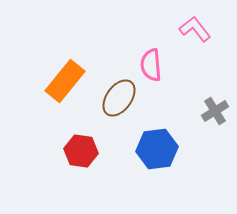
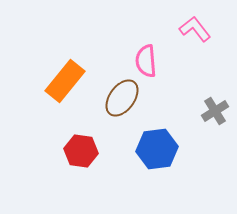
pink semicircle: moved 5 px left, 4 px up
brown ellipse: moved 3 px right
